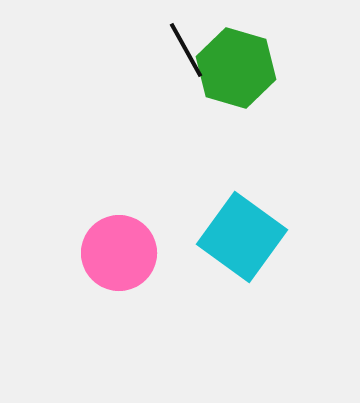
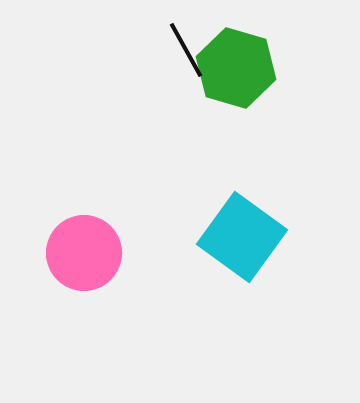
pink circle: moved 35 px left
